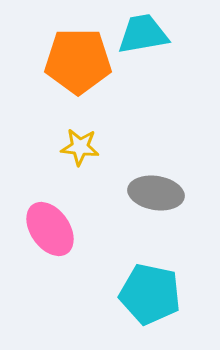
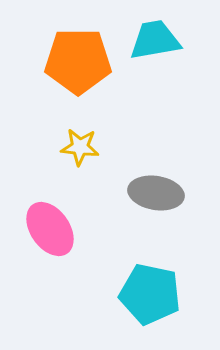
cyan trapezoid: moved 12 px right, 6 px down
